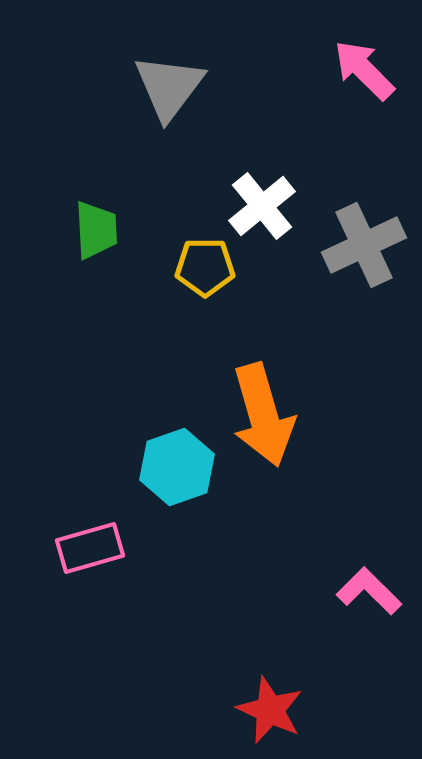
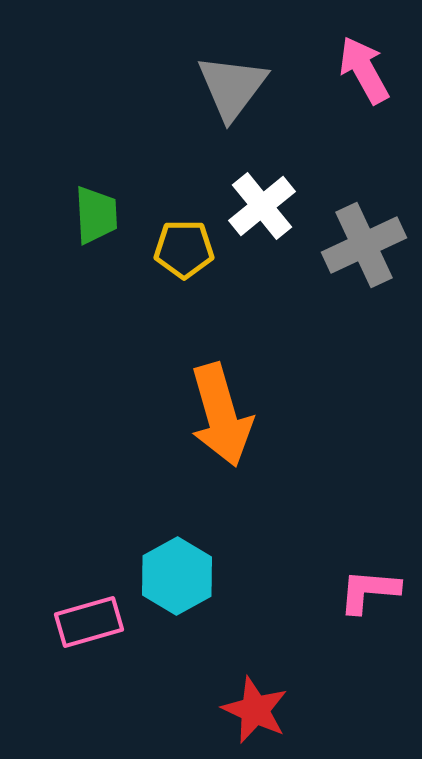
pink arrow: rotated 16 degrees clockwise
gray triangle: moved 63 px right
green trapezoid: moved 15 px up
yellow pentagon: moved 21 px left, 18 px up
orange arrow: moved 42 px left
cyan hexagon: moved 109 px down; rotated 10 degrees counterclockwise
pink rectangle: moved 1 px left, 74 px down
pink L-shape: rotated 40 degrees counterclockwise
red star: moved 15 px left
